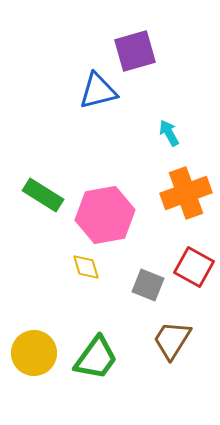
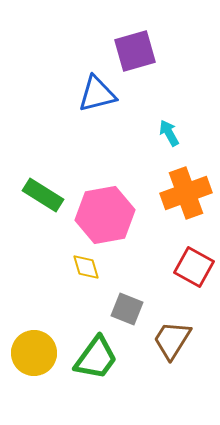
blue triangle: moved 1 px left, 3 px down
gray square: moved 21 px left, 24 px down
